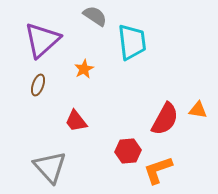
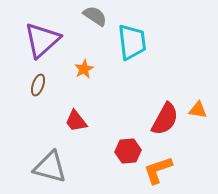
gray triangle: rotated 33 degrees counterclockwise
